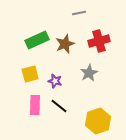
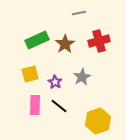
brown star: rotated 12 degrees counterclockwise
gray star: moved 7 px left, 4 px down
purple star: moved 1 px down; rotated 16 degrees clockwise
